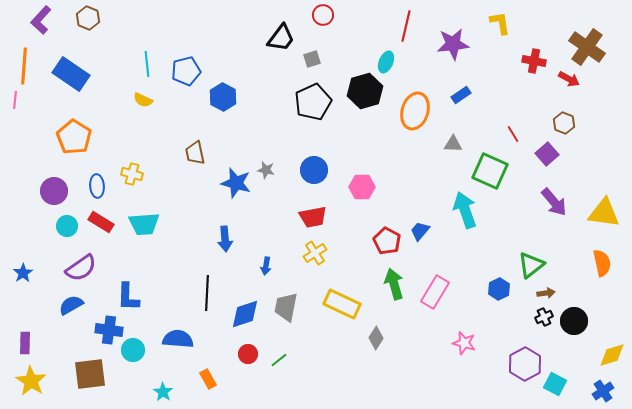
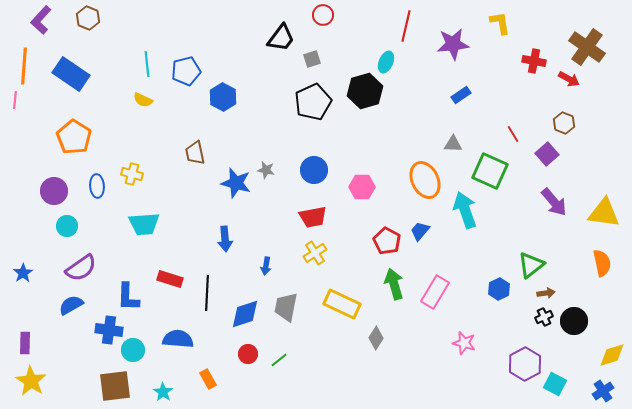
orange ellipse at (415, 111): moved 10 px right, 69 px down; rotated 42 degrees counterclockwise
red rectangle at (101, 222): moved 69 px right, 57 px down; rotated 15 degrees counterclockwise
brown square at (90, 374): moved 25 px right, 12 px down
